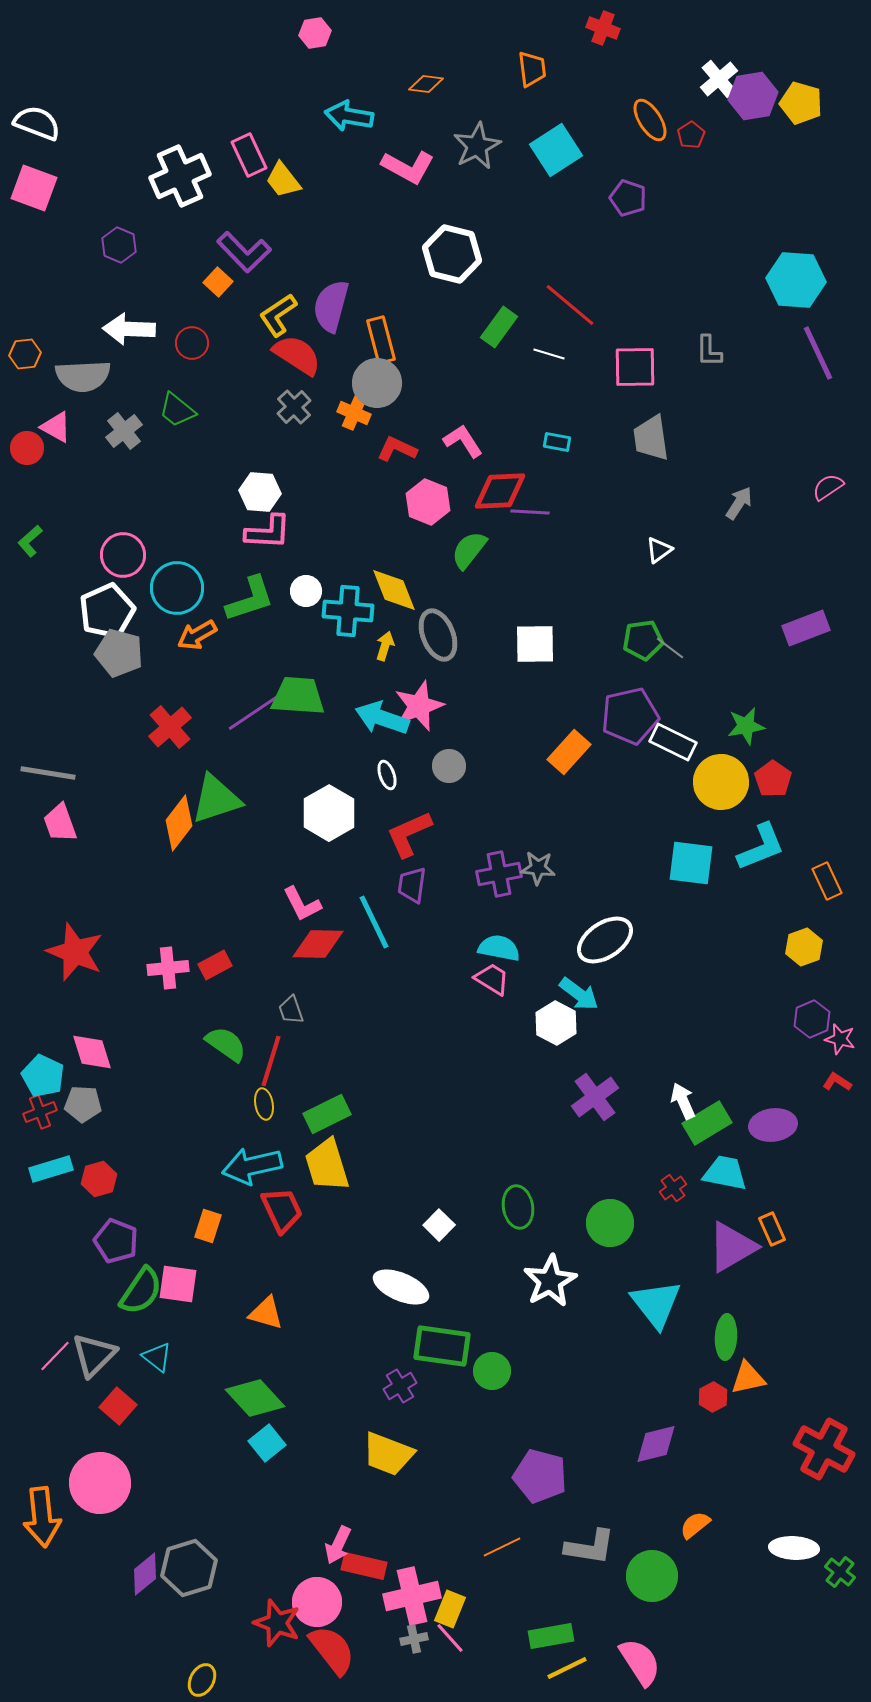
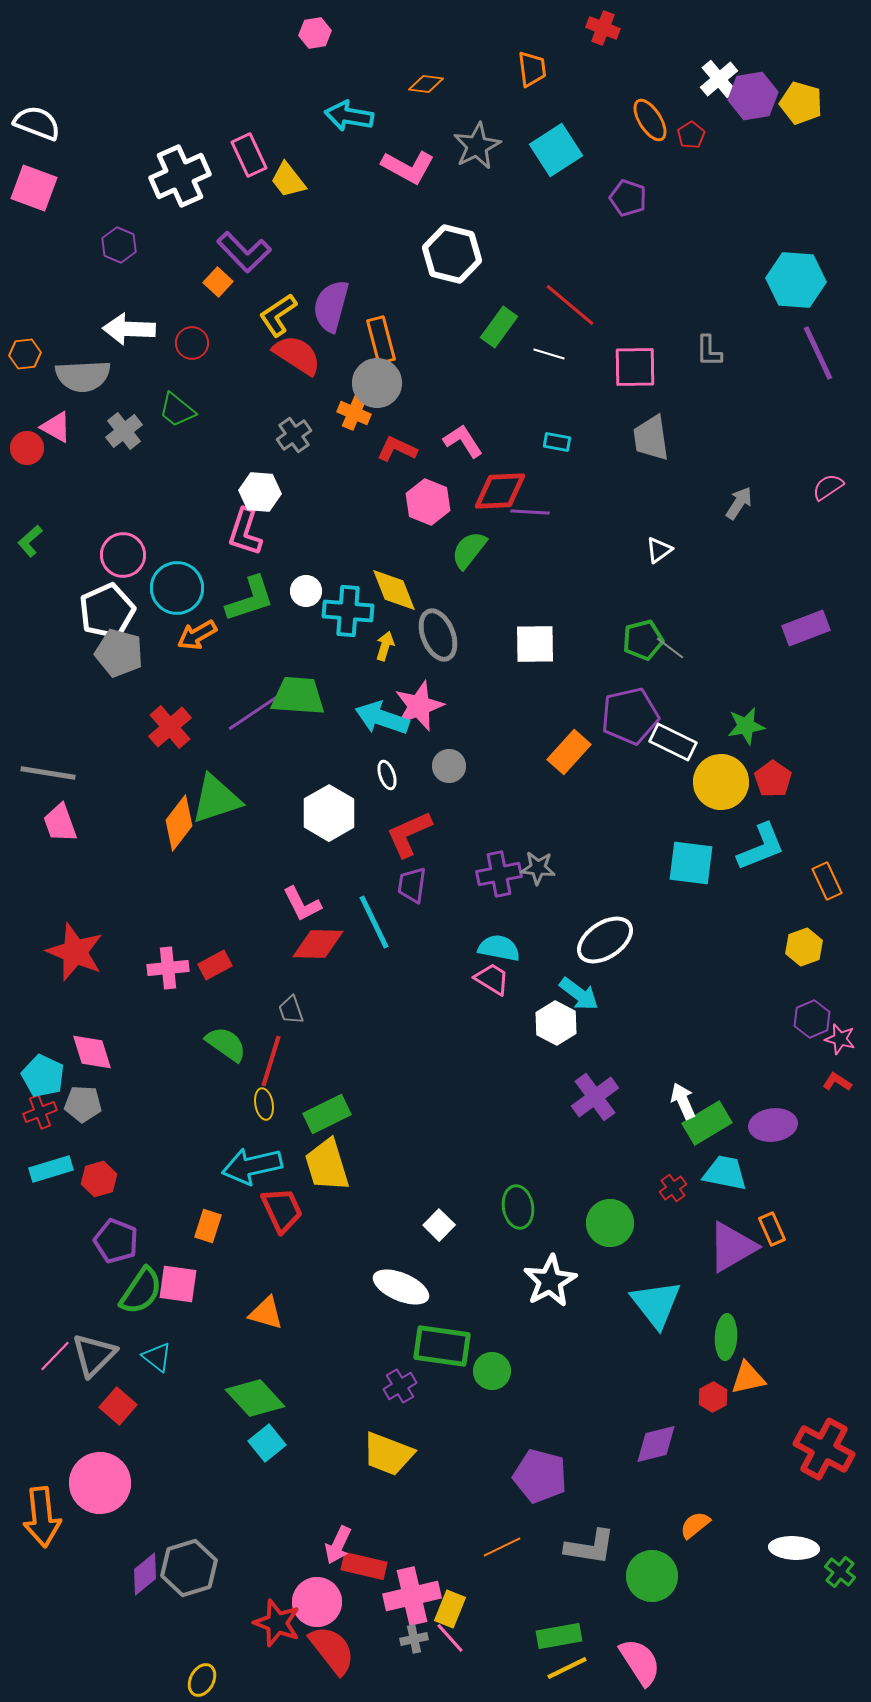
yellow trapezoid at (283, 180): moved 5 px right
gray cross at (294, 407): moved 28 px down; rotated 8 degrees clockwise
pink L-shape at (268, 532): moved 23 px left; rotated 105 degrees clockwise
green pentagon at (643, 640): rotated 6 degrees counterclockwise
green rectangle at (551, 1636): moved 8 px right
